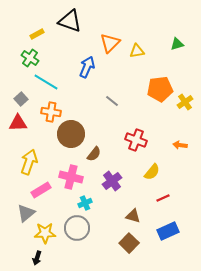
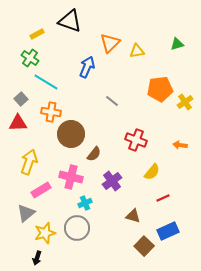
yellow star: rotated 15 degrees counterclockwise
brown square: moved 15 px right, 3 px down
